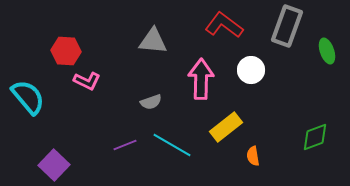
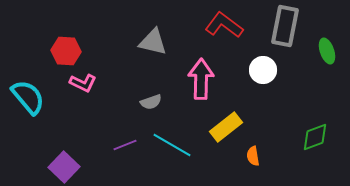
gray rectangle: moved 2 px left; rotated 9 degrees counterclockwise
gray triangle: moved 1 px down; rotated 8 degrees clockwise
white circle: moved 12 px right
pink L-shape: moved 4 px left, 2 px down
purple square: moved 10 px right, 2 px down
